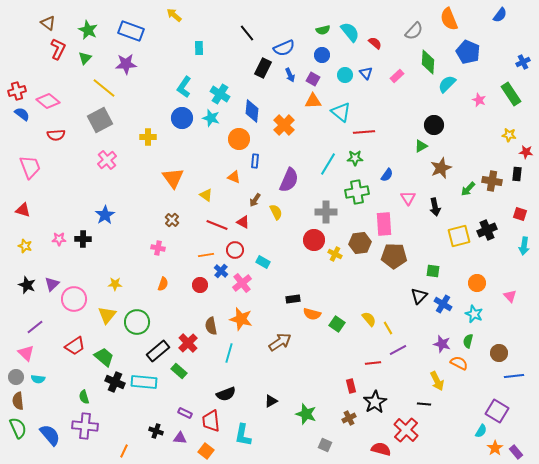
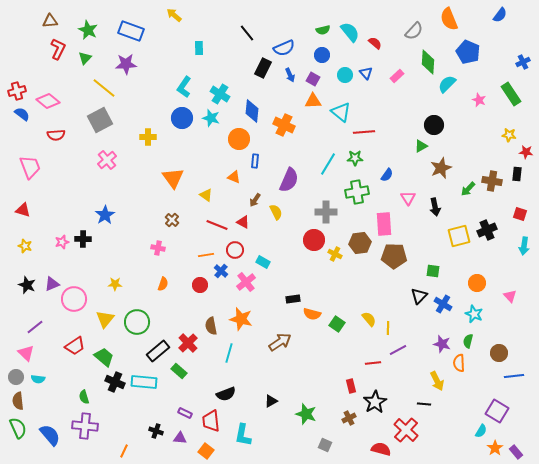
brown triangle at (48, 23): moved 2 px right, 2 px up; rotated 42 degrees counterclockwise
orange cross at (284, 125): rotated 20 degrees counterclockwise
pink star at (59, 239): moved 3 px right, 3 px down; rotated 16 degrees counterclockwise
pink cross at (242, 283): moved 4 px right, 1 px up
purple triangle at (52, 284): rotated 21 degrees clockwise
yellow triangle at (107, 315): moved 2 px left, 4 px down
yellow line at (388, 328): rotated 32 degrees clockwise
orange semicircle at (459, 363): rotated 120 degrees counterclockwise
